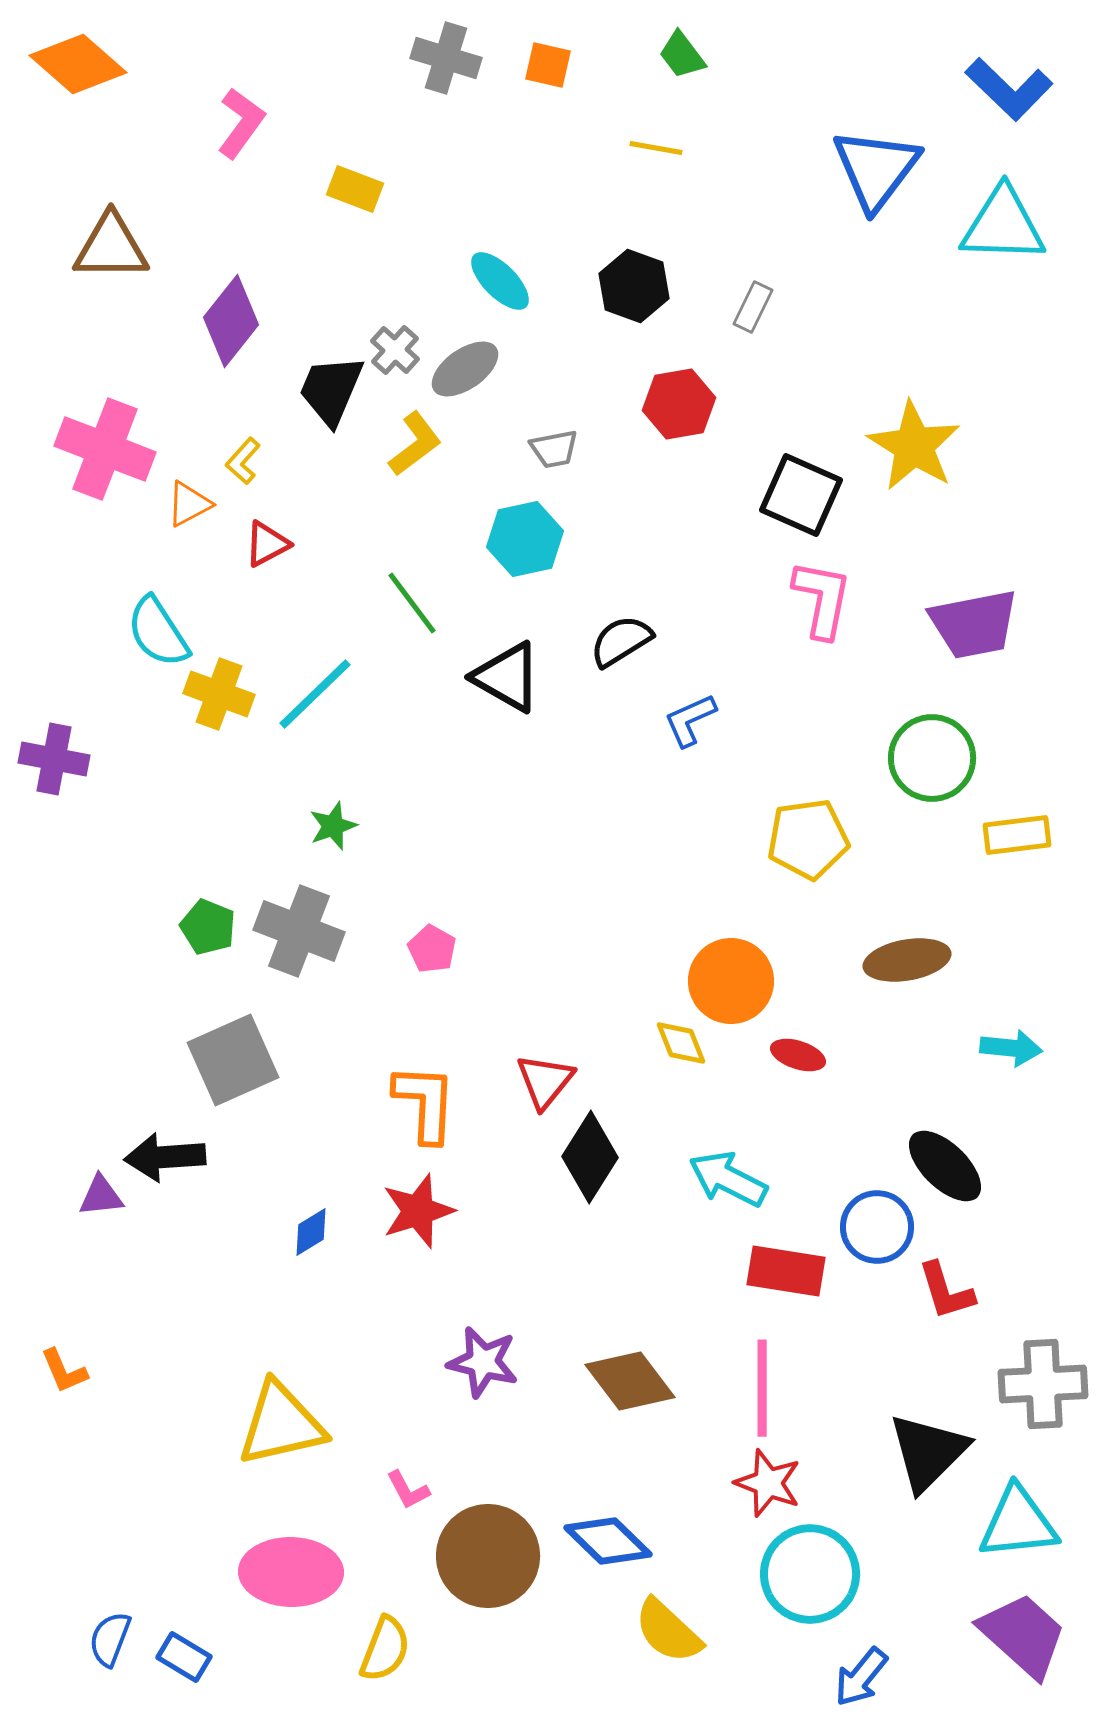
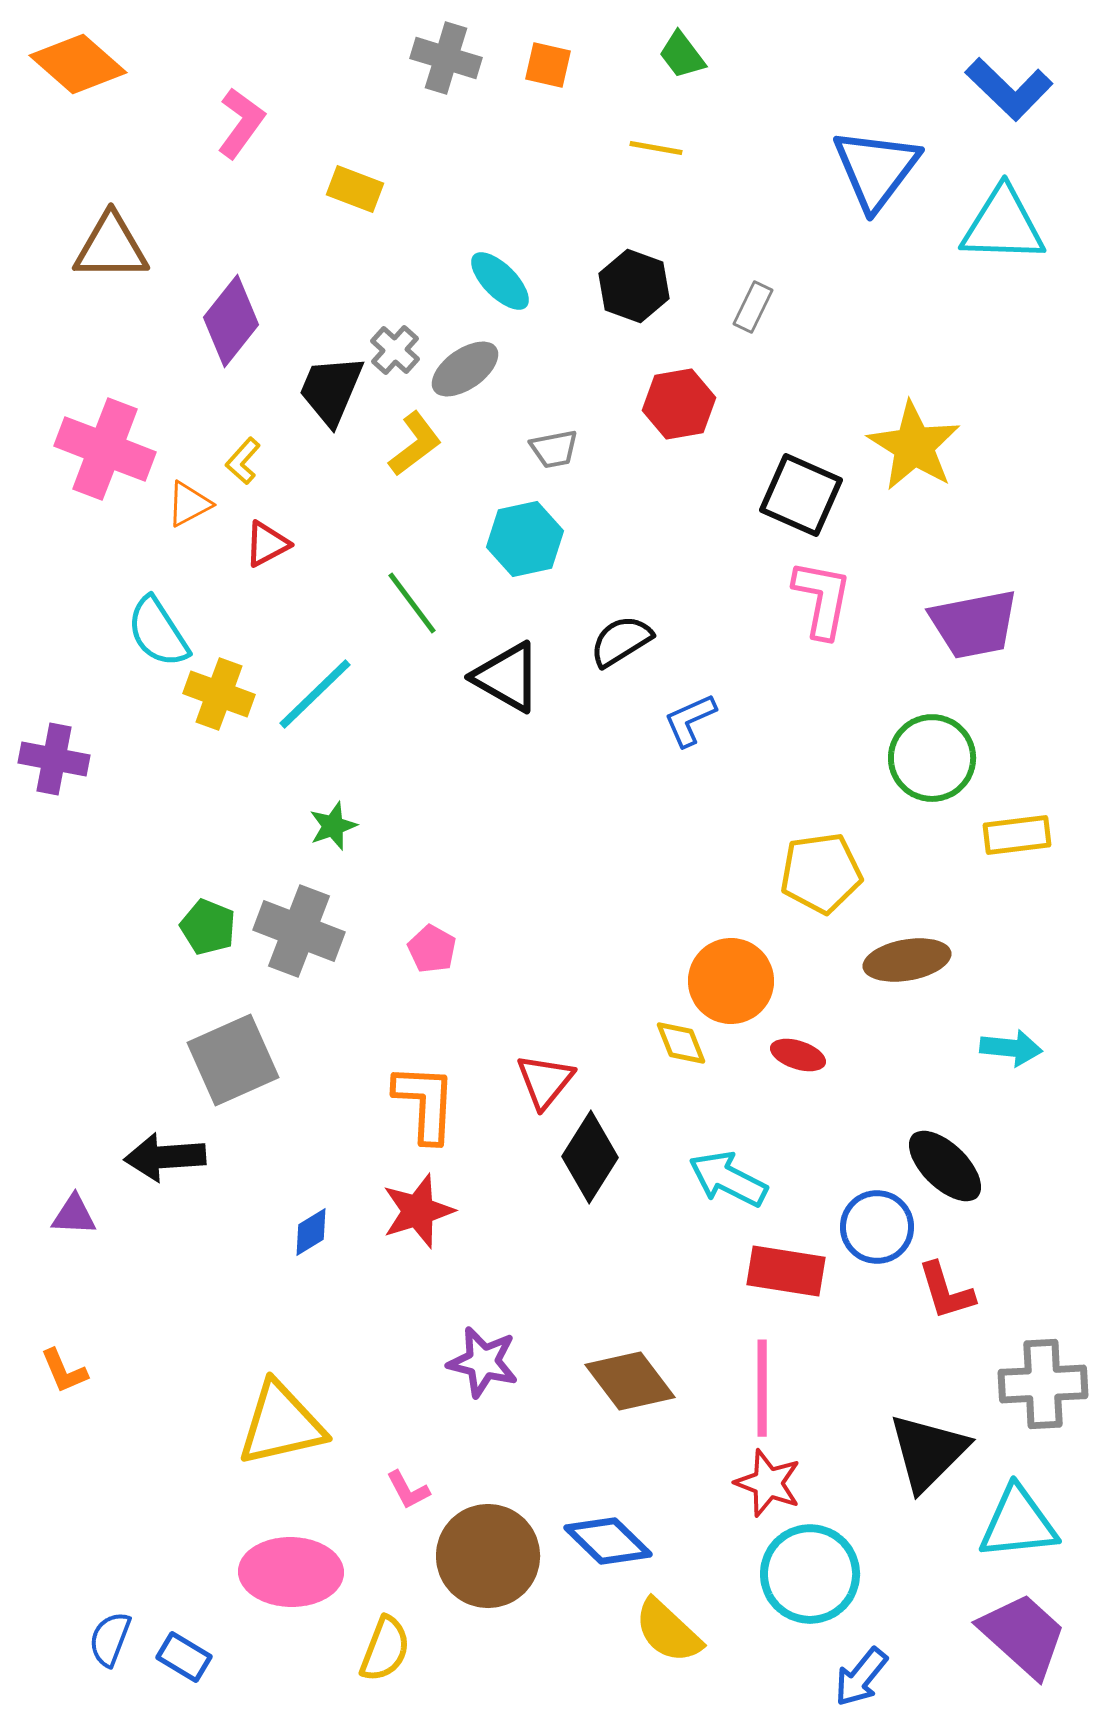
yellow pentagon at (808, 839): moved 13 px right, 34 px down
purple triangle at (101, 1196): moved 27 px left, 19 px down; rotated 9 degrees clockwise
